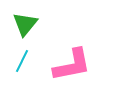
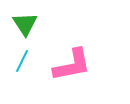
green triangle: rotated 12 degrees counterclockwise
